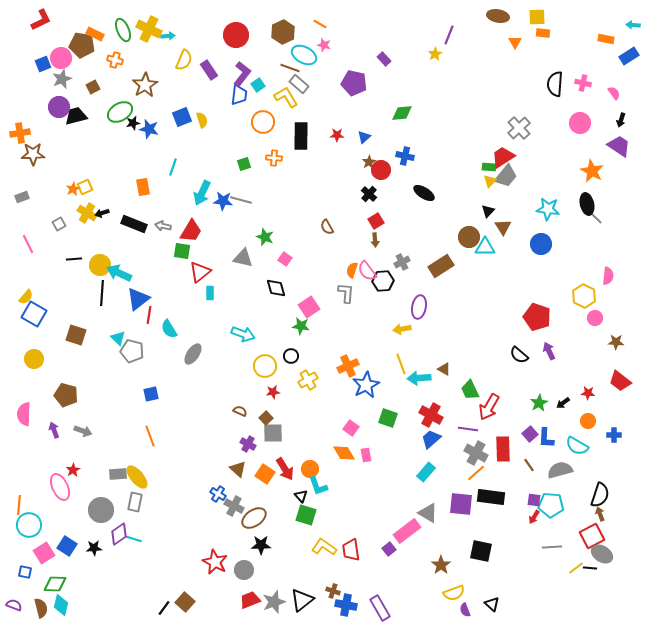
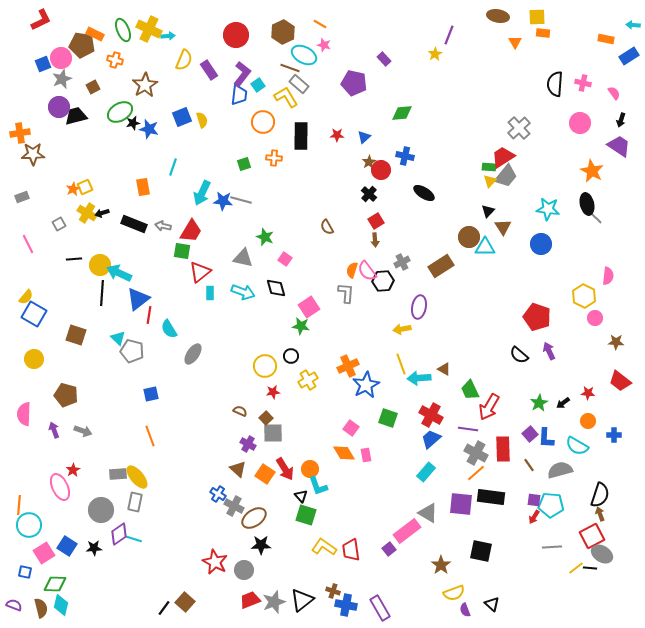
cyan arrow at (243, 334): moved 42 px up
